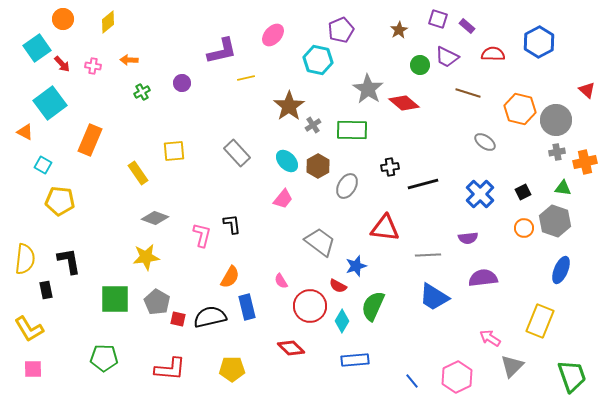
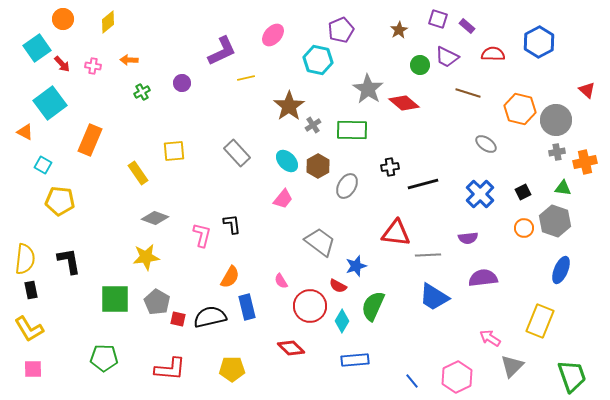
purple L-shape at (222, 51): rotated 12 degrees counterclockwise
gray ellipse at (485, 142): moved 1 px right, 2 px down
red triangle at (385, 228): moved 11 px right, 5 px down
black rectangle at (46, 290): moved 15 px left
